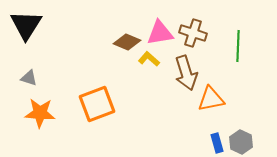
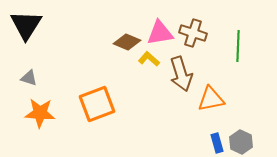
brown arrow: moved 5 px left, 1 px down
